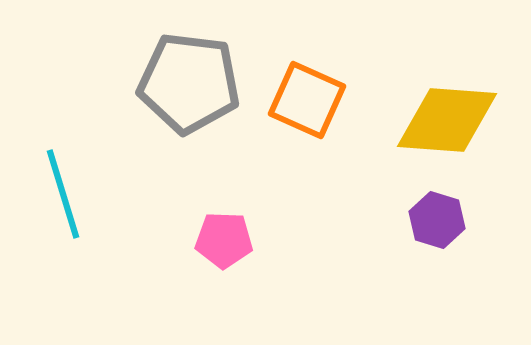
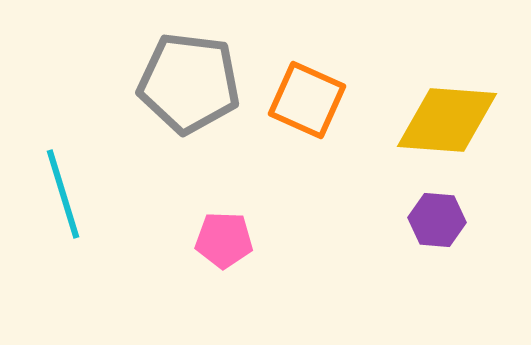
purple hexagon: rotated 12 degrees counterclockwise
